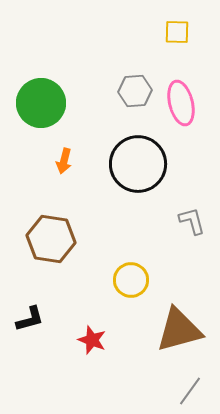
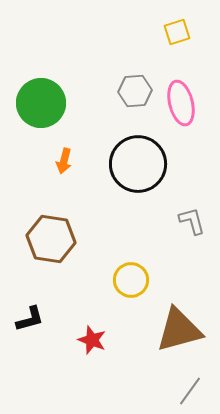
yellow square: rotated 20 degrees counterclockwise
